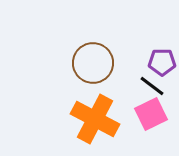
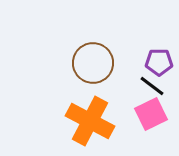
purple pentagon: moved 3 px left
orange cross: moved 5 px left, 2 px down
